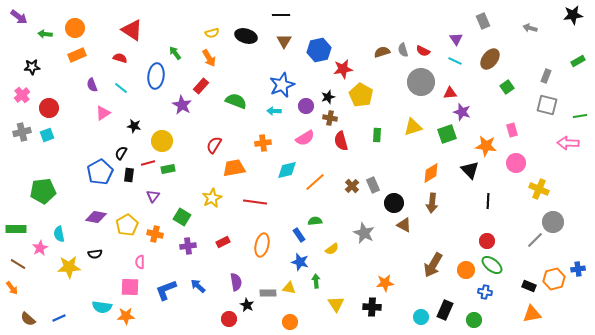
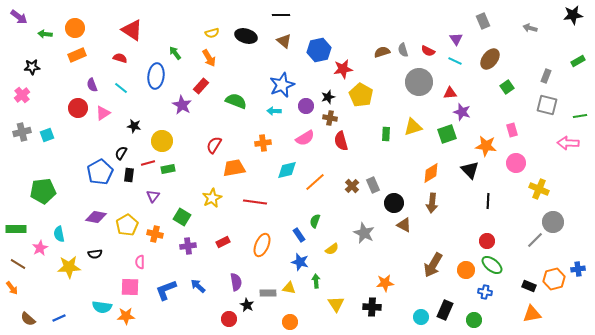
brown triangle at (284, 41): rotated 21 degrees counterclockwise
red semicircle at (423, 51): moved 5 px right
gray circle at (421, 82): moved 2 px left
red circle at (49, 108): moved 29 px right
green rectangle at (377, 135): moved 9 px right, 1 px up
green semicircle at (315, 221): rotated 64 degrees counterclockwise
orange ellipse at (262, 245): rotated 10 degrees clockwise
